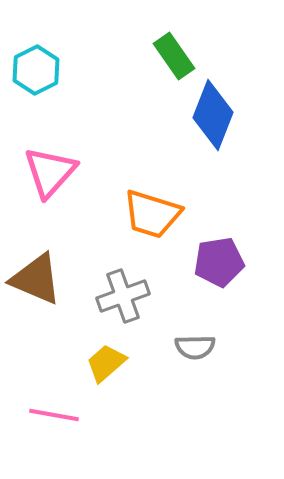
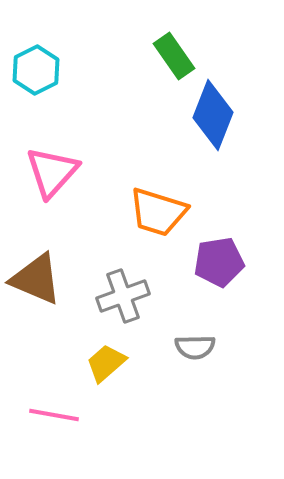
pink triangle: moved 2 px right
orange trapezoid: moved 6 px right, 2 px up
